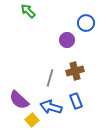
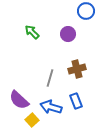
green arrow: moved 4 px right, 21 px down
blue circle: moved 12 px up
purple circle: moved 1 px right, 6 px up
brown cross: moved 2 px right, 2 px up
